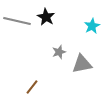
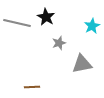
gray line: moved 2 px down
gray star: moved 9 px up
brown line: rotated 49 degrees clockwise
